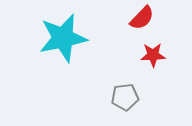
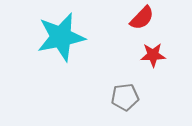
cyan star: moved 2 px left, 1 px up
